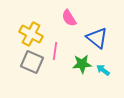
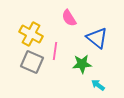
cyan arrow: moved 5 px left, 15 px down
